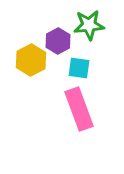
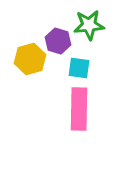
purple hexagon: rotated 15 degrees counterclockwise
yellow hexagon: moved 1 px left, 1 px up; rotated 12 degrees clockwise
pink rectangle: rotated 21 degrees clockwise
